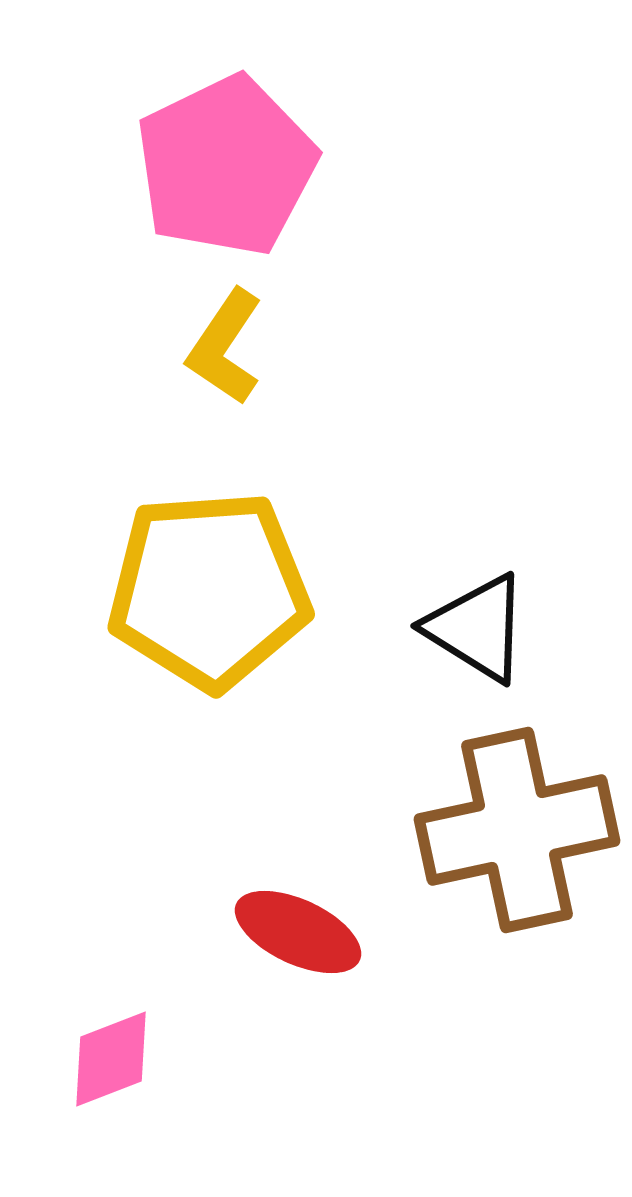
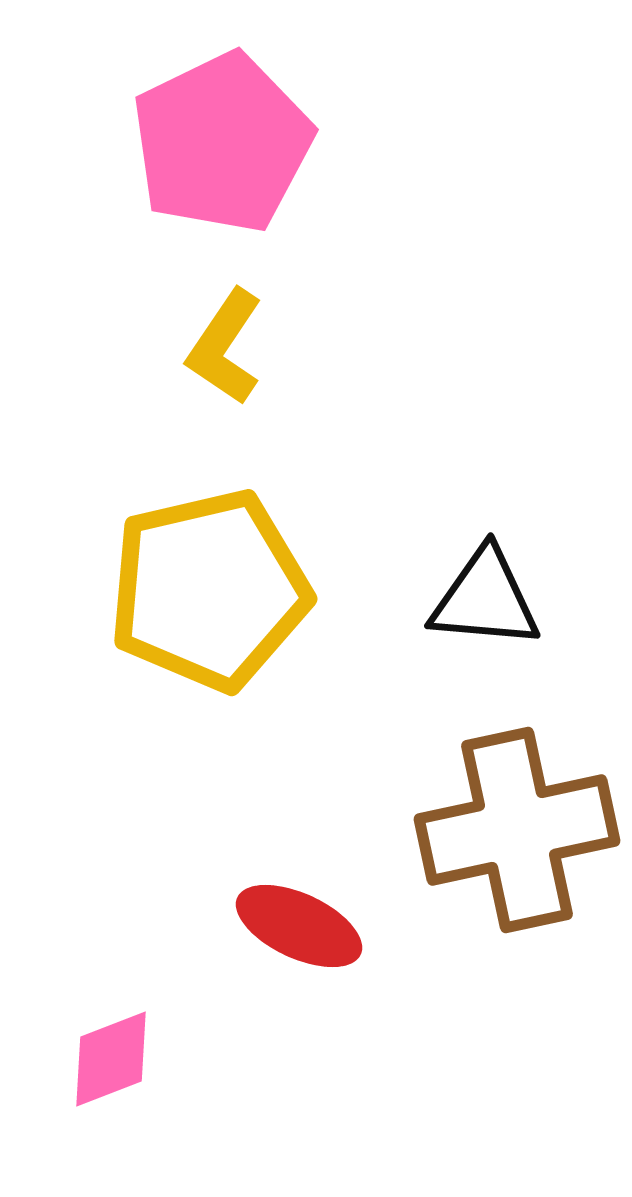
pink pentagon: moved 4 px left, 23 px up
yellow pentagon: rotated 9 degrees counterclockwise
black triangle: moved 8 px right, 29 px up; rotated 27 degrees counterclockwise
red ellipse: moved 1 px right, 6 px up
